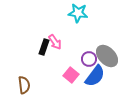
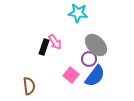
gray ellipse: moved 11 px left, 11 px up
brown semicircle: moved 5 px right, 1 px down
